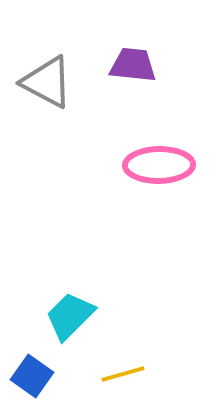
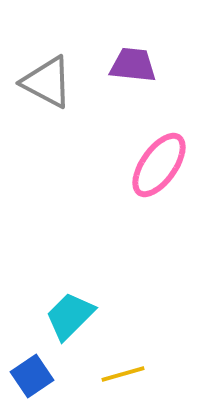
pink ellipse: rotated 54 degrees counterclockwise
blue square: rotated 21 degrees clockwise
